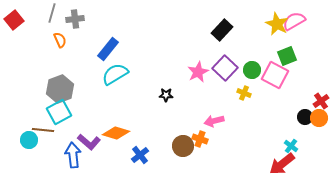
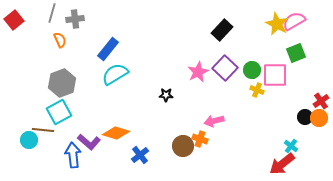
green square: moved 9 px right, 3 px up
pink square: rotated 28 degrees counterclockwise
gray hexagon: moved 2 px right, 6 px up
yellow cross: moved 13 px right, 3 px up
